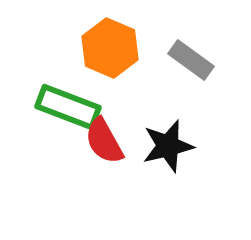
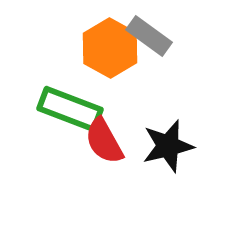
orange hexagon: rotated 6 degrees clockwise
gray rectangle: moved 42 px left, 24 px up
green rectangle: moved 2 px right, 2 px down
